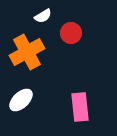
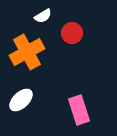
red circle: moved 1 px right
pink rectangle: moved 1 px left, 3 px down; rotated 12 degrees counterclockwise
